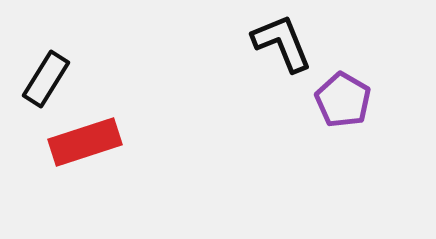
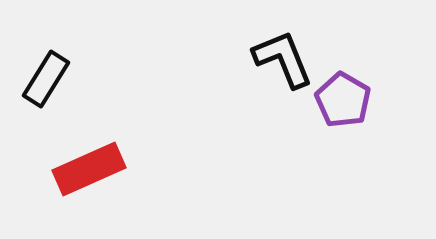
black L-shape: moved 1 px right, 16 px down
red rectangle: moved 4 px right, 27 px down; rotated 6 degrees counterclockwise
